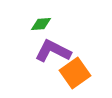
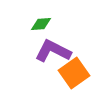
orange square: moved 1 px left
